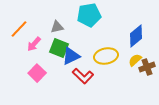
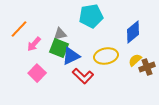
cyan pentagon: moved 2 px right, 1 px down
gray triangle: moved 3 px right, 7 px down
blue diamond: moved 3 px left, 4 px up
